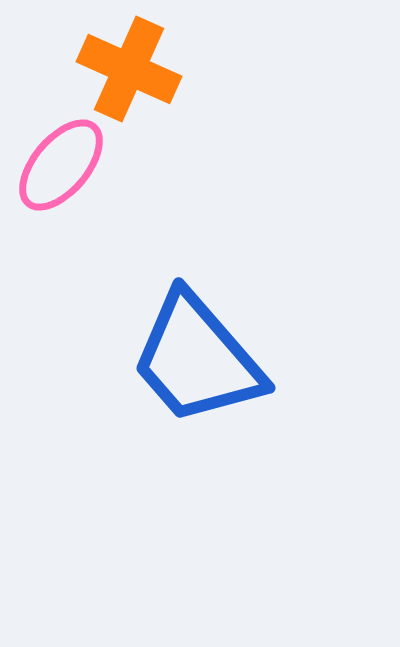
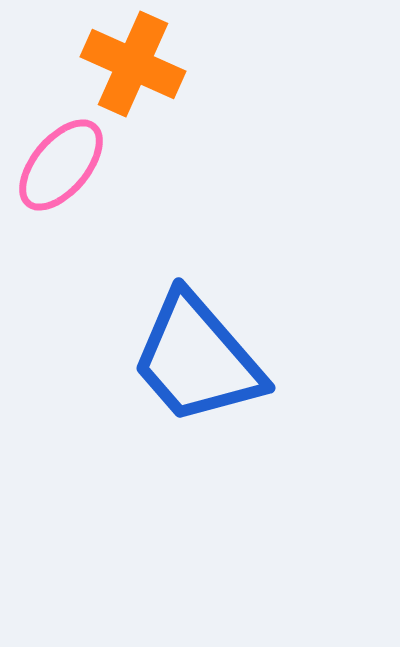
orange cross: moved 4 px right, 5 px up
